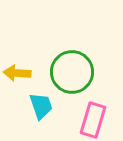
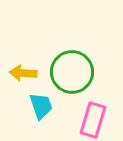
yellow arrow: moved 6 px right
